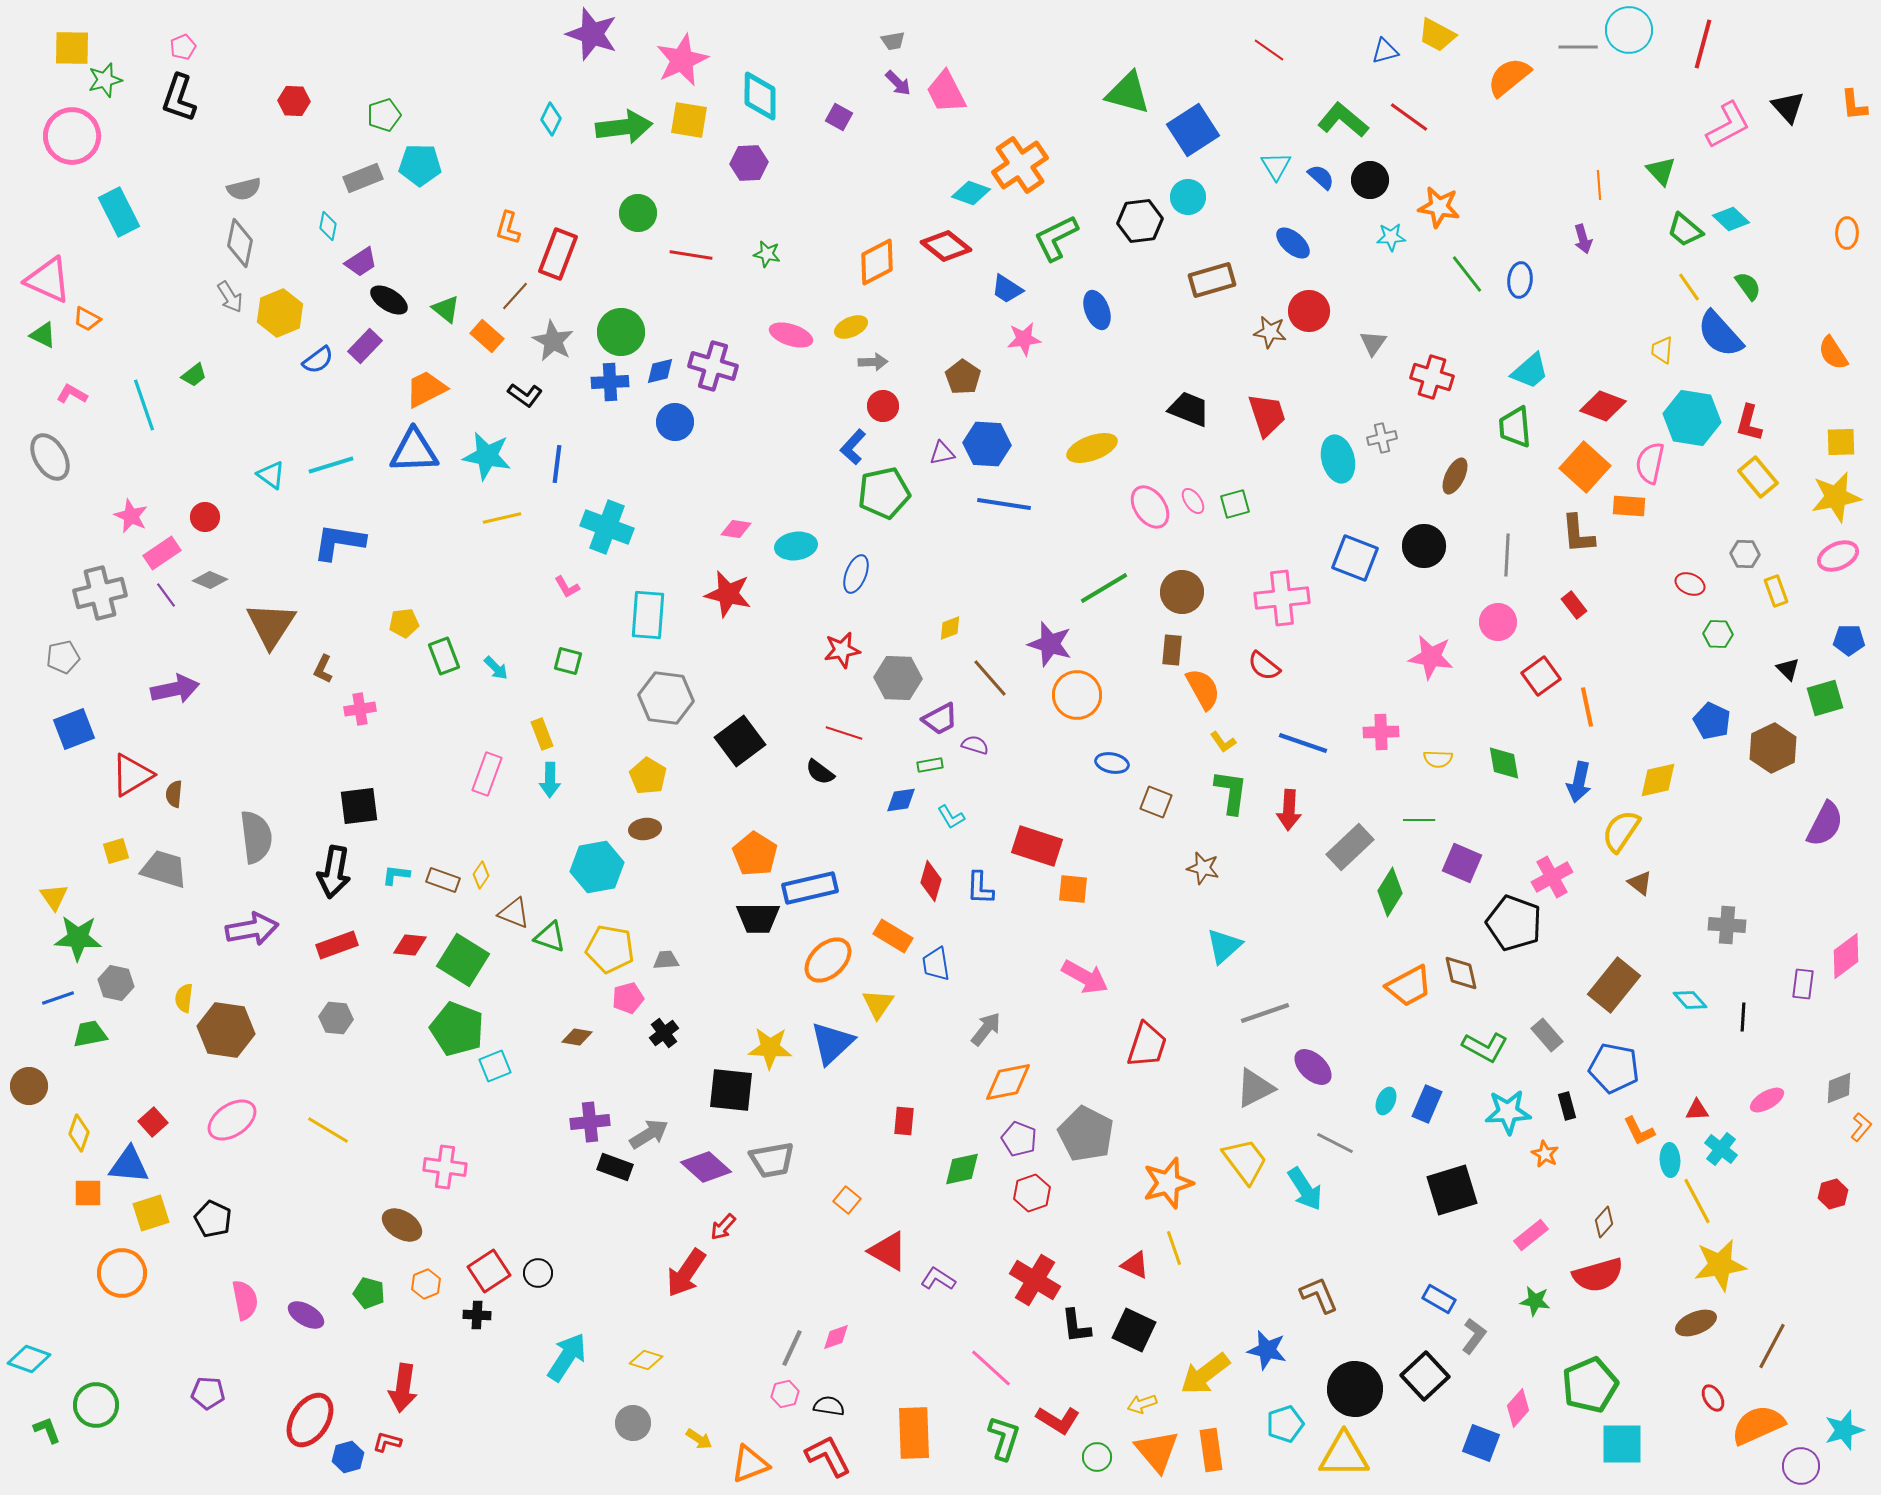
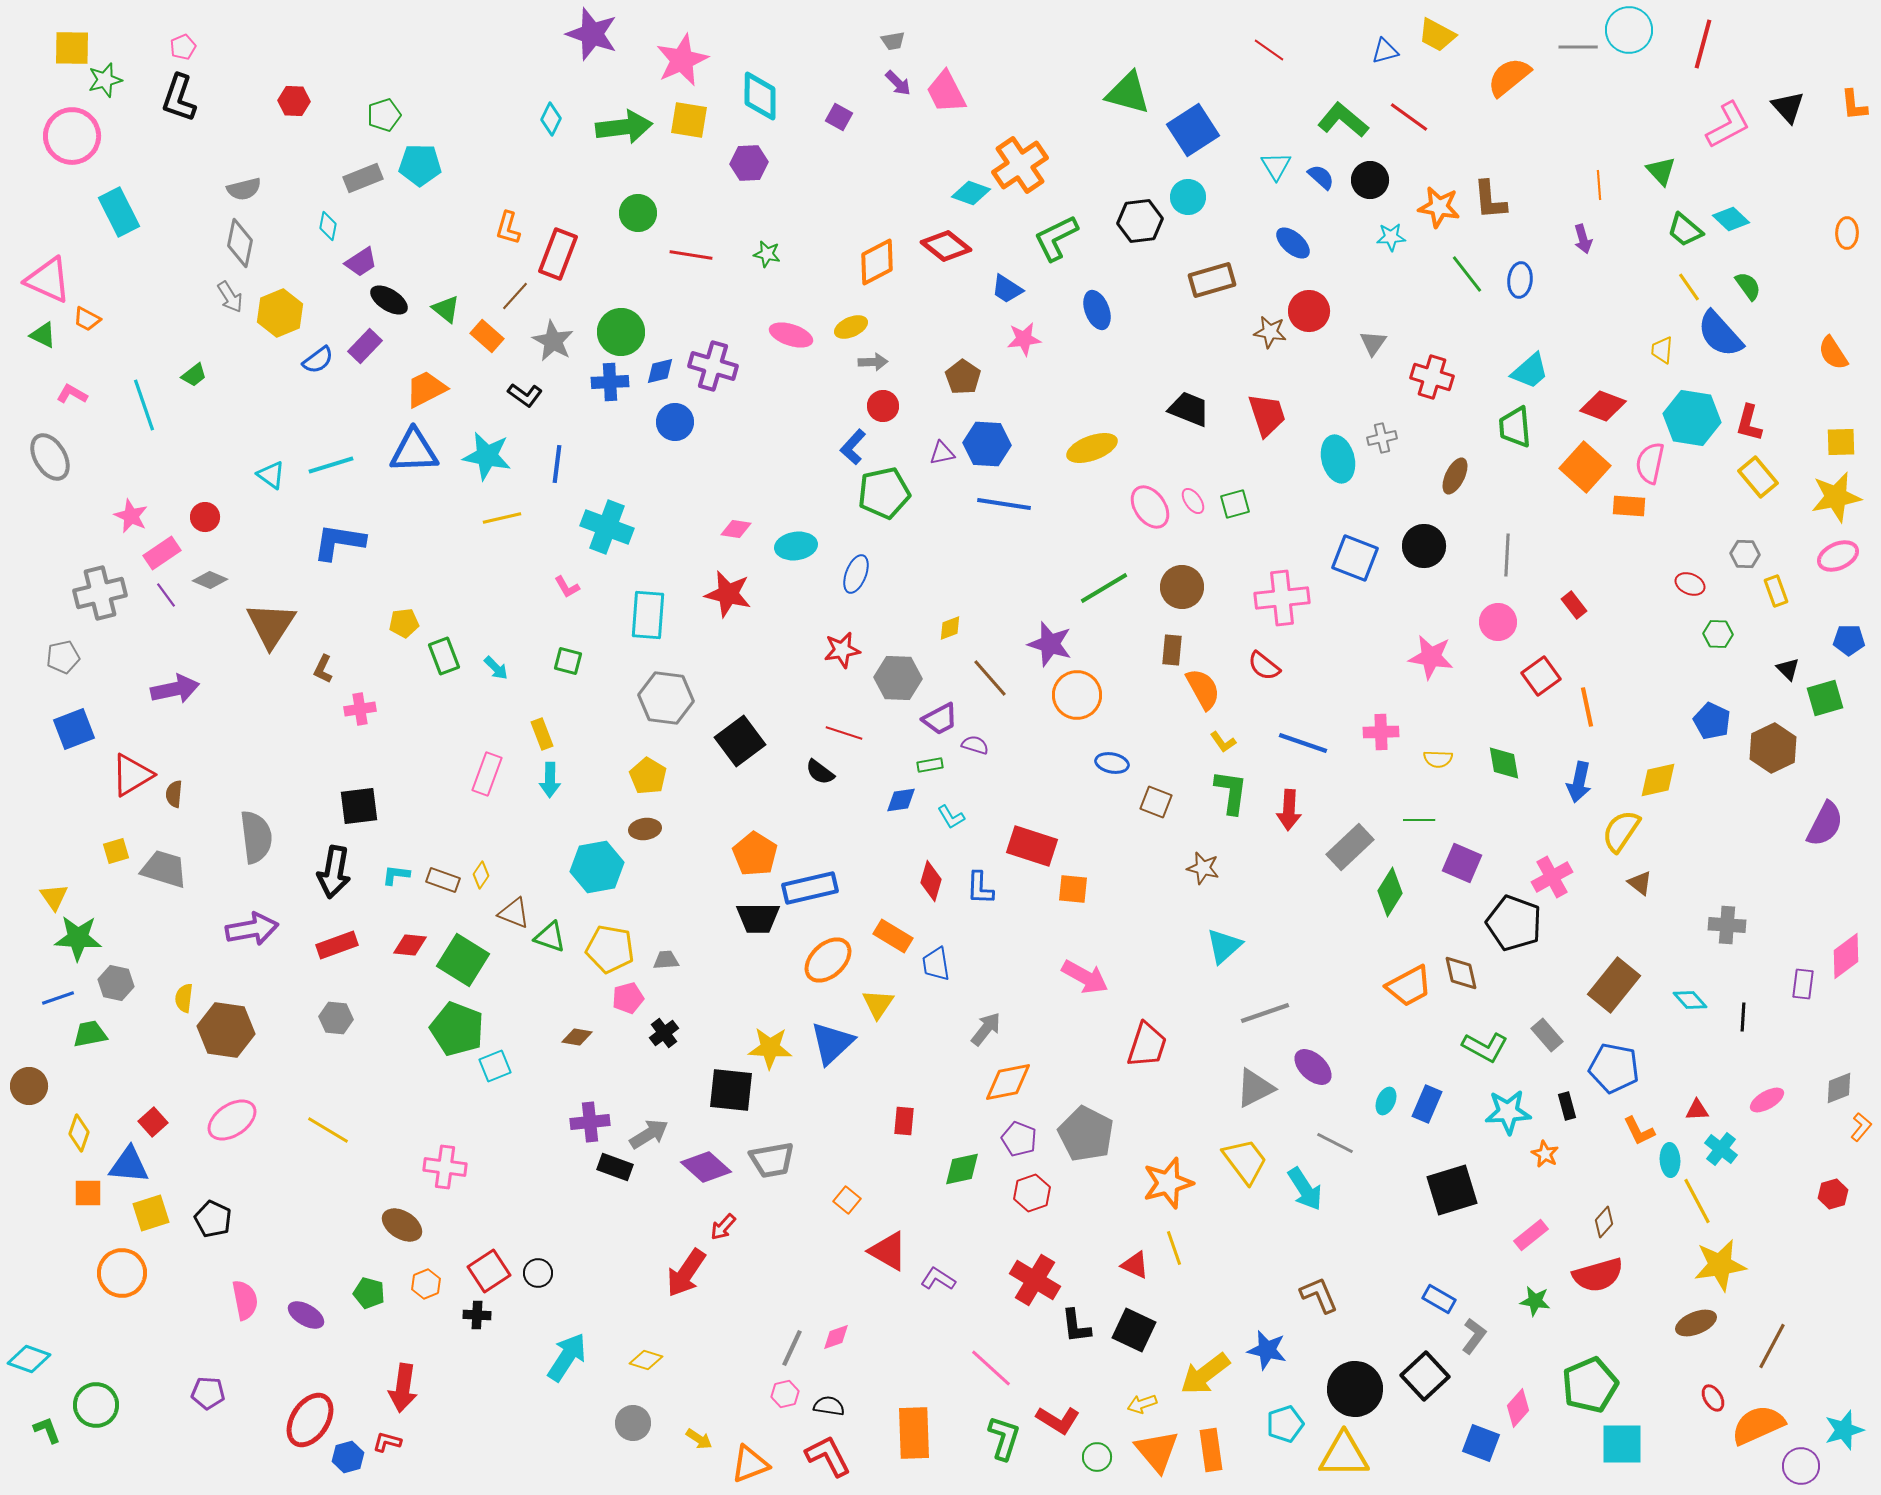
brown L-shape at (1578, 534): moved 88 px left, 334 px up
brown circle at (1182, 592): moved 5 px up
red rectangle at (1037, 846): moved 5 px left
